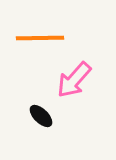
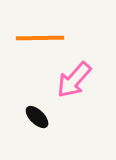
black ellipse: moved 4 px left, 1 px down
